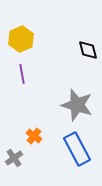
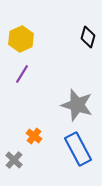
black diamond: moved 13 px up; rotated 30 degrees clockwise
purple line: rotated 42 degrees clockwise
blue rectangle: moved 1 px right
gray cross: moved 2 px down; rotated 12 degrees counterclockwise
